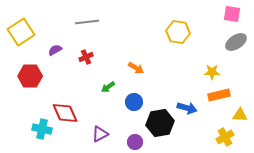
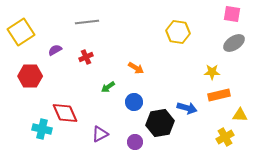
gray ellipse: moved 2 px left, 1 px down
